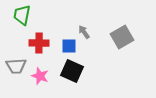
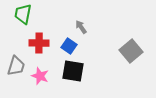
green trapezoid: moved 1 px right, 1 px up
gray arrow: moved 3 px left, 5 px up
gray square: moved 9 px right, 14 px down; rotated 10 degrees counterclockwise
blue square: rotated 35 degrees clockwise
gray trapezoid: rotated 70 degrees counterclockwise
black square: moved 1 px right; rotated 15 degrees counterclockwise
